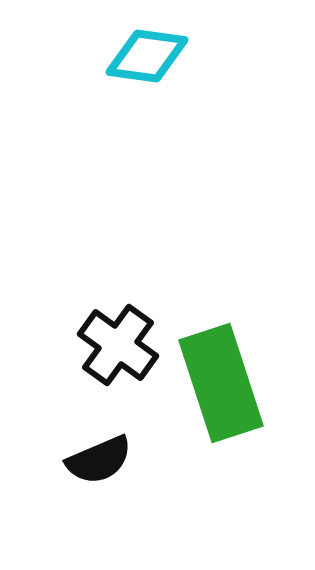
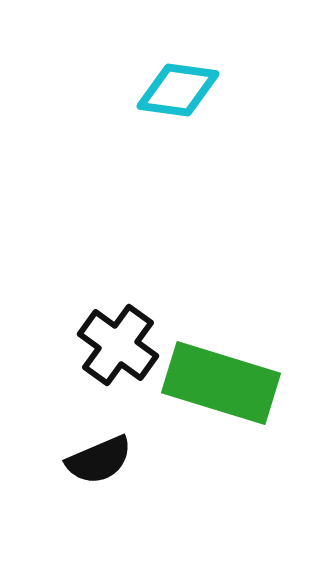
cyan diamond: moved 31 px right, 34 px down
green rectangle: rotated 55 degrees counterclockwise
